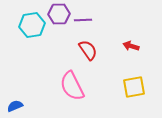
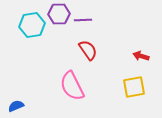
red arrow: moved 10 px right, 10 px down
blue semicircle: moved 1 px right
